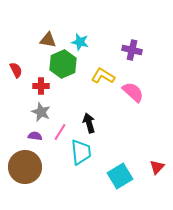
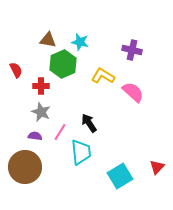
black arrow: rotated 18 degrees counterclockwise
